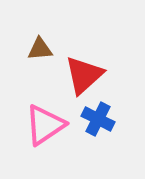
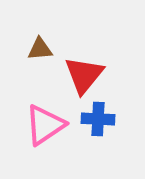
red triangle: rotated 9 degrees counterclockwise
blue cross: rotated 24 degrees counterclockwise
